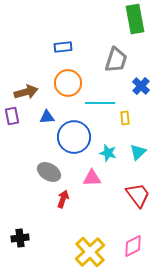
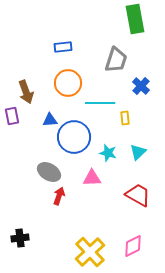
brown arrow: rotated 85 degrees clockwise
blue triangle: moved 3 px right, 3 px down
red trapezoid: rotated 24 degrees counterclockwise
red arrow: moved 4 px left, 3 px up
